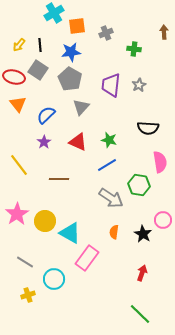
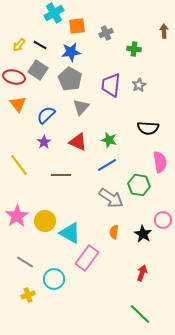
brown arrow: moved 1 px up
black line: rotated 56 degrees counterclockwise
brown line: moved 2 px right, 4 px up
pink star: moved 2 px down
